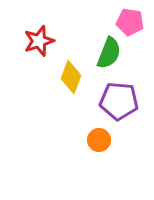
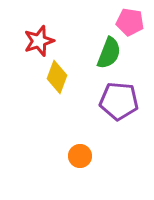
yellow diamond: moved 14 px left
orange circle: moved 19 px left, 16 px down
